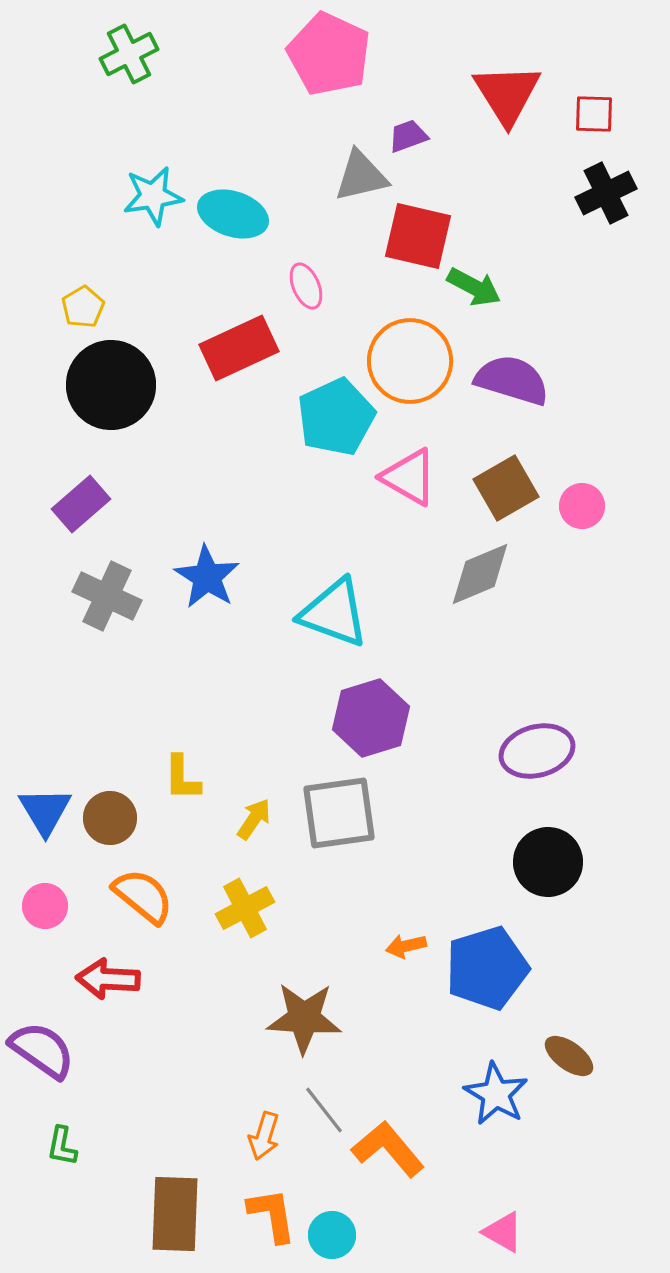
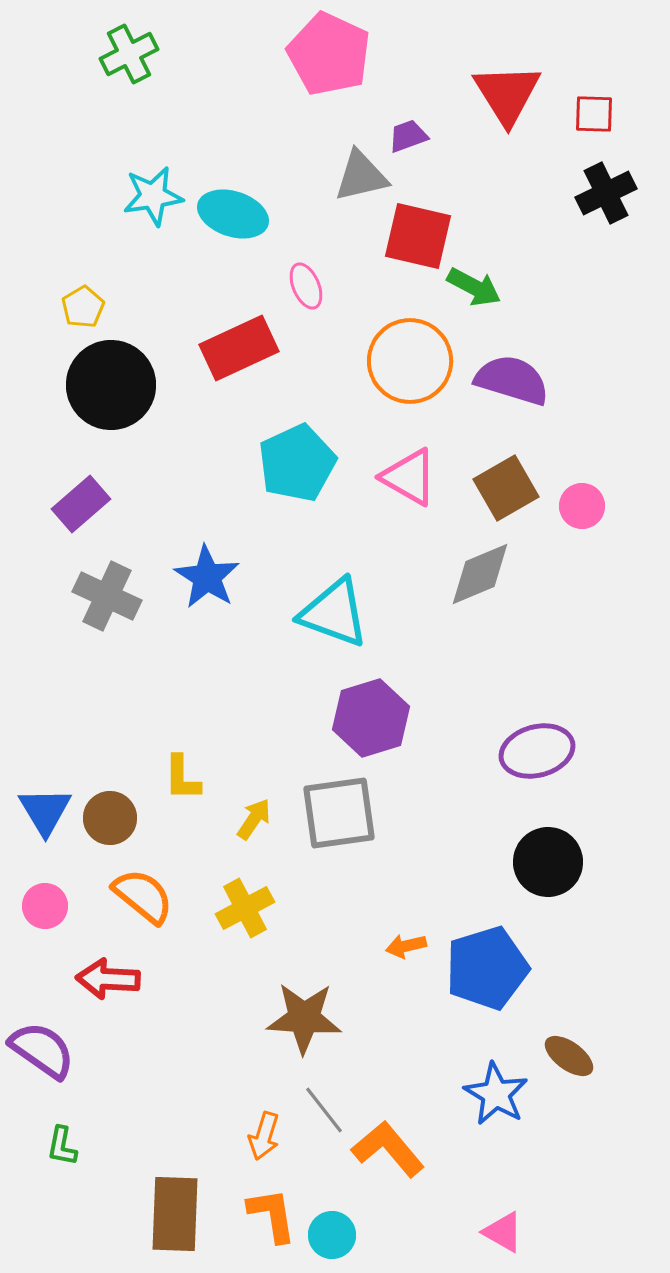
cyan pentagon at (336, 417): moved 39 px left, 46 px down
